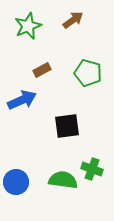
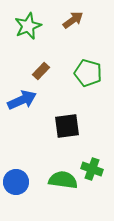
brown rectangle: moved 1 px left, 1 px down; rotated 18 degrees counterclockwise
